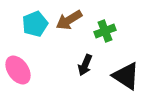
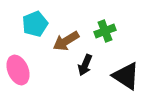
brown arrow: moved 3 px left, 21 px down
pink ellipse: rotated 12 degrees clockwise
